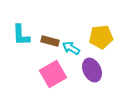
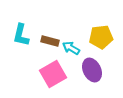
cyan L-shape: rotated 15 degrees clockwise
